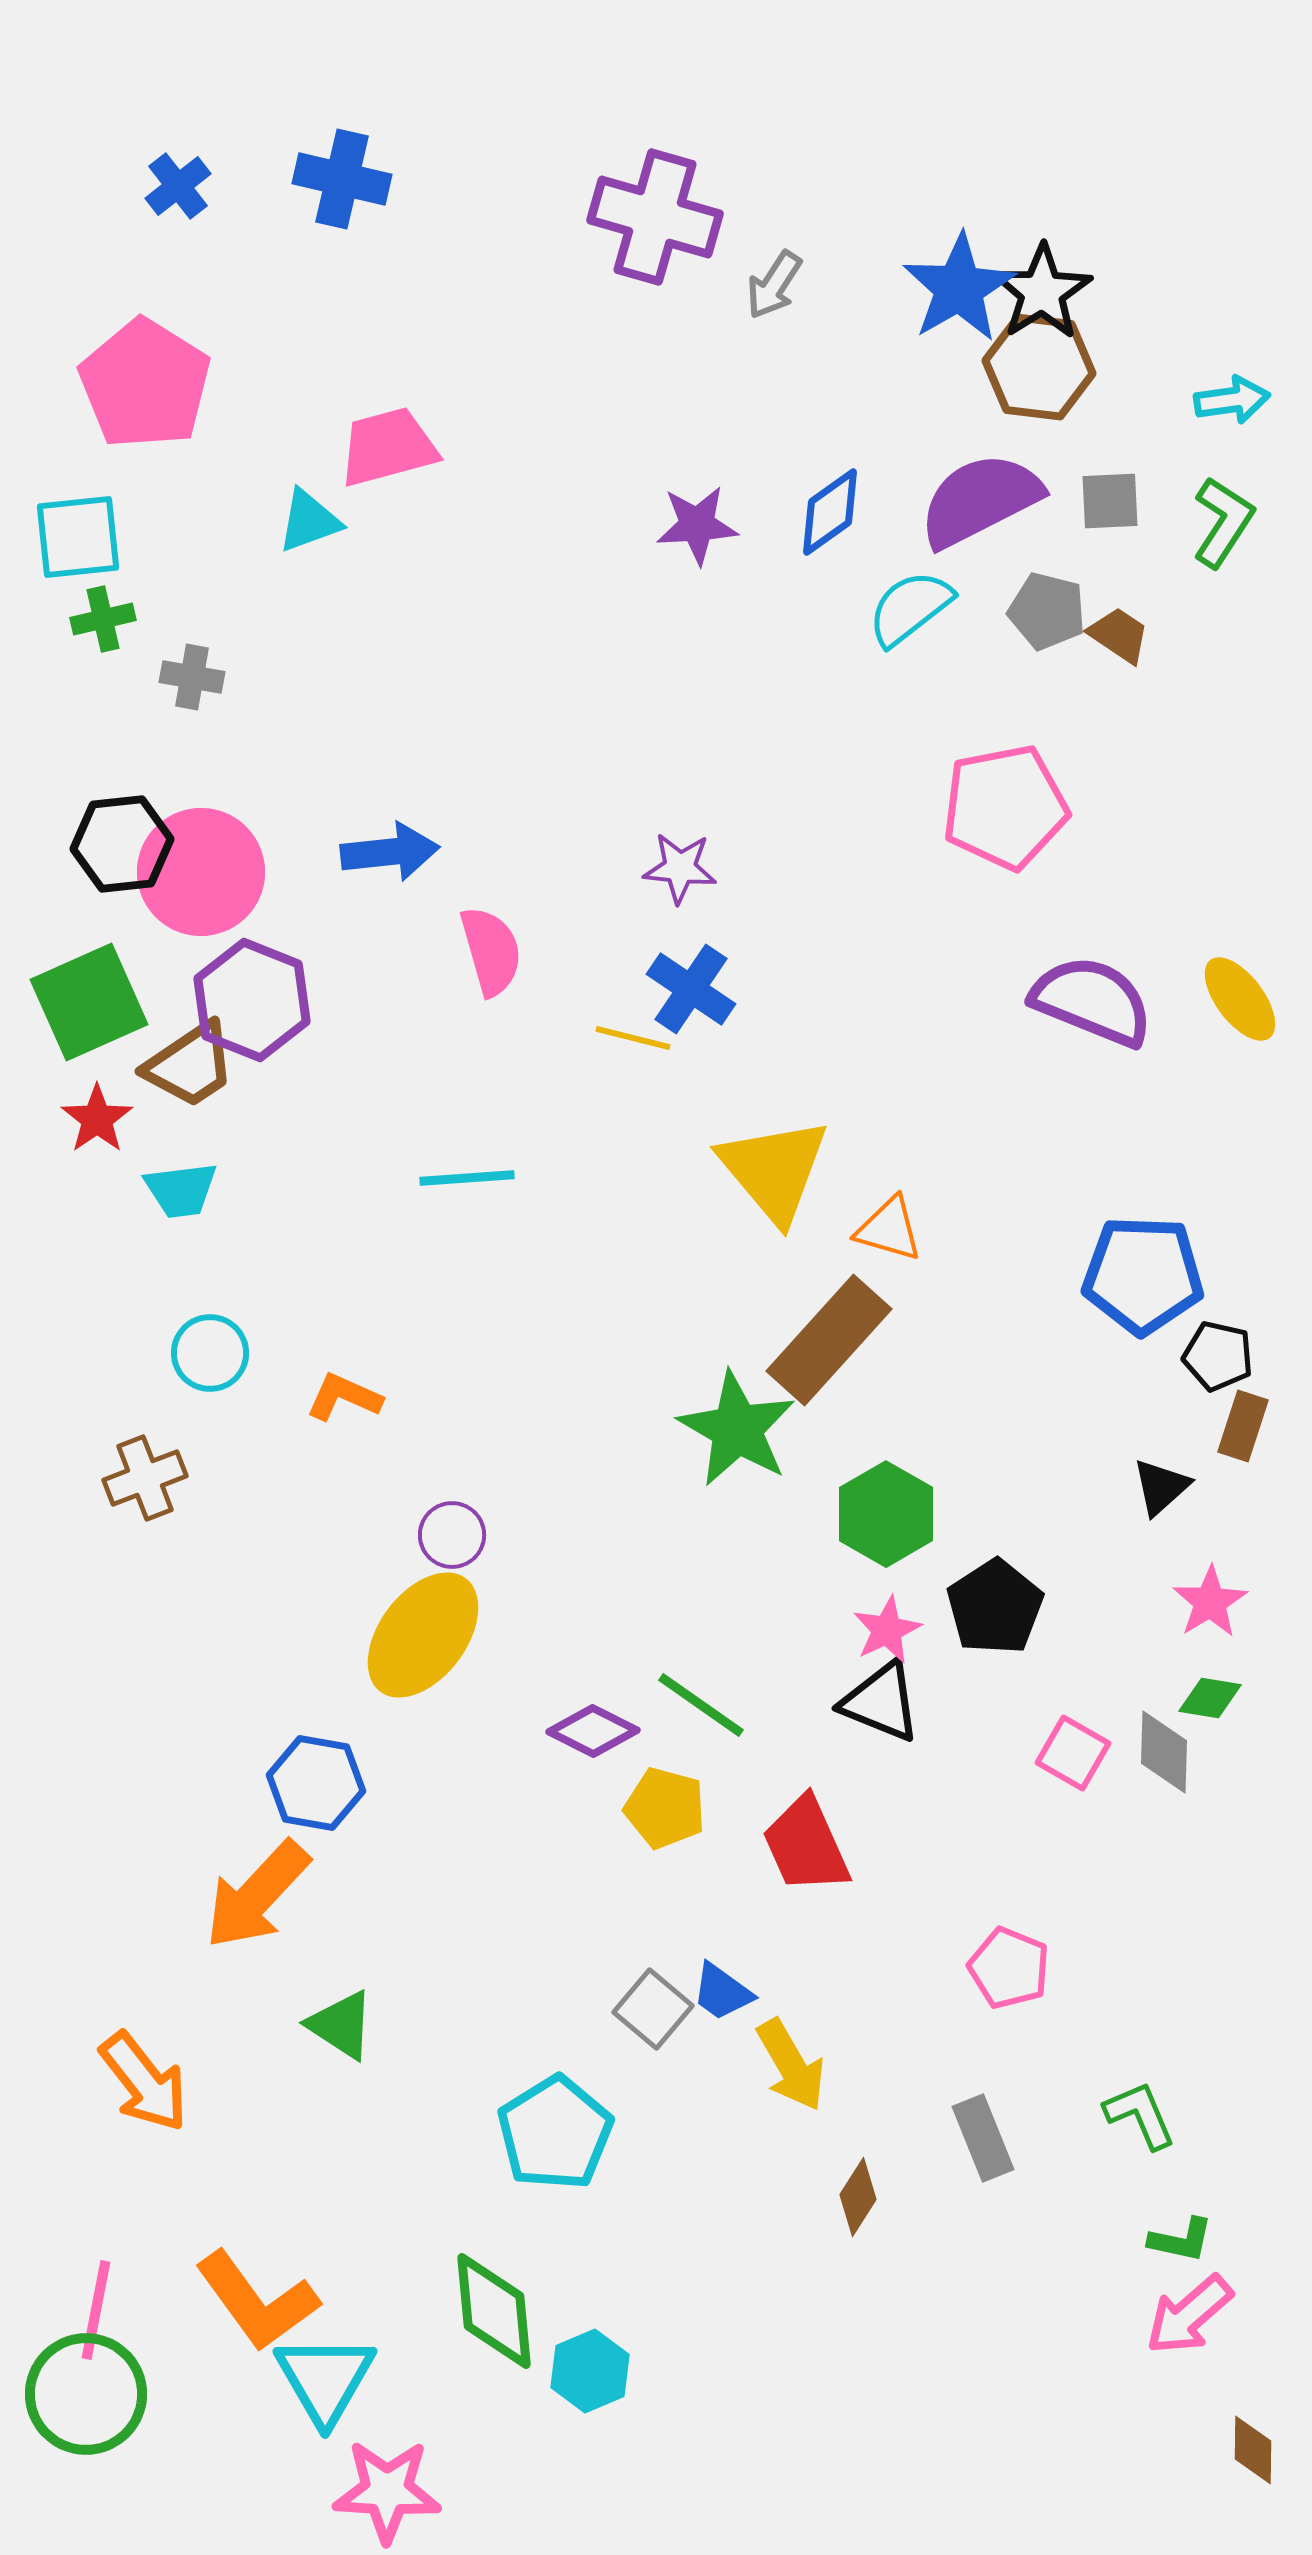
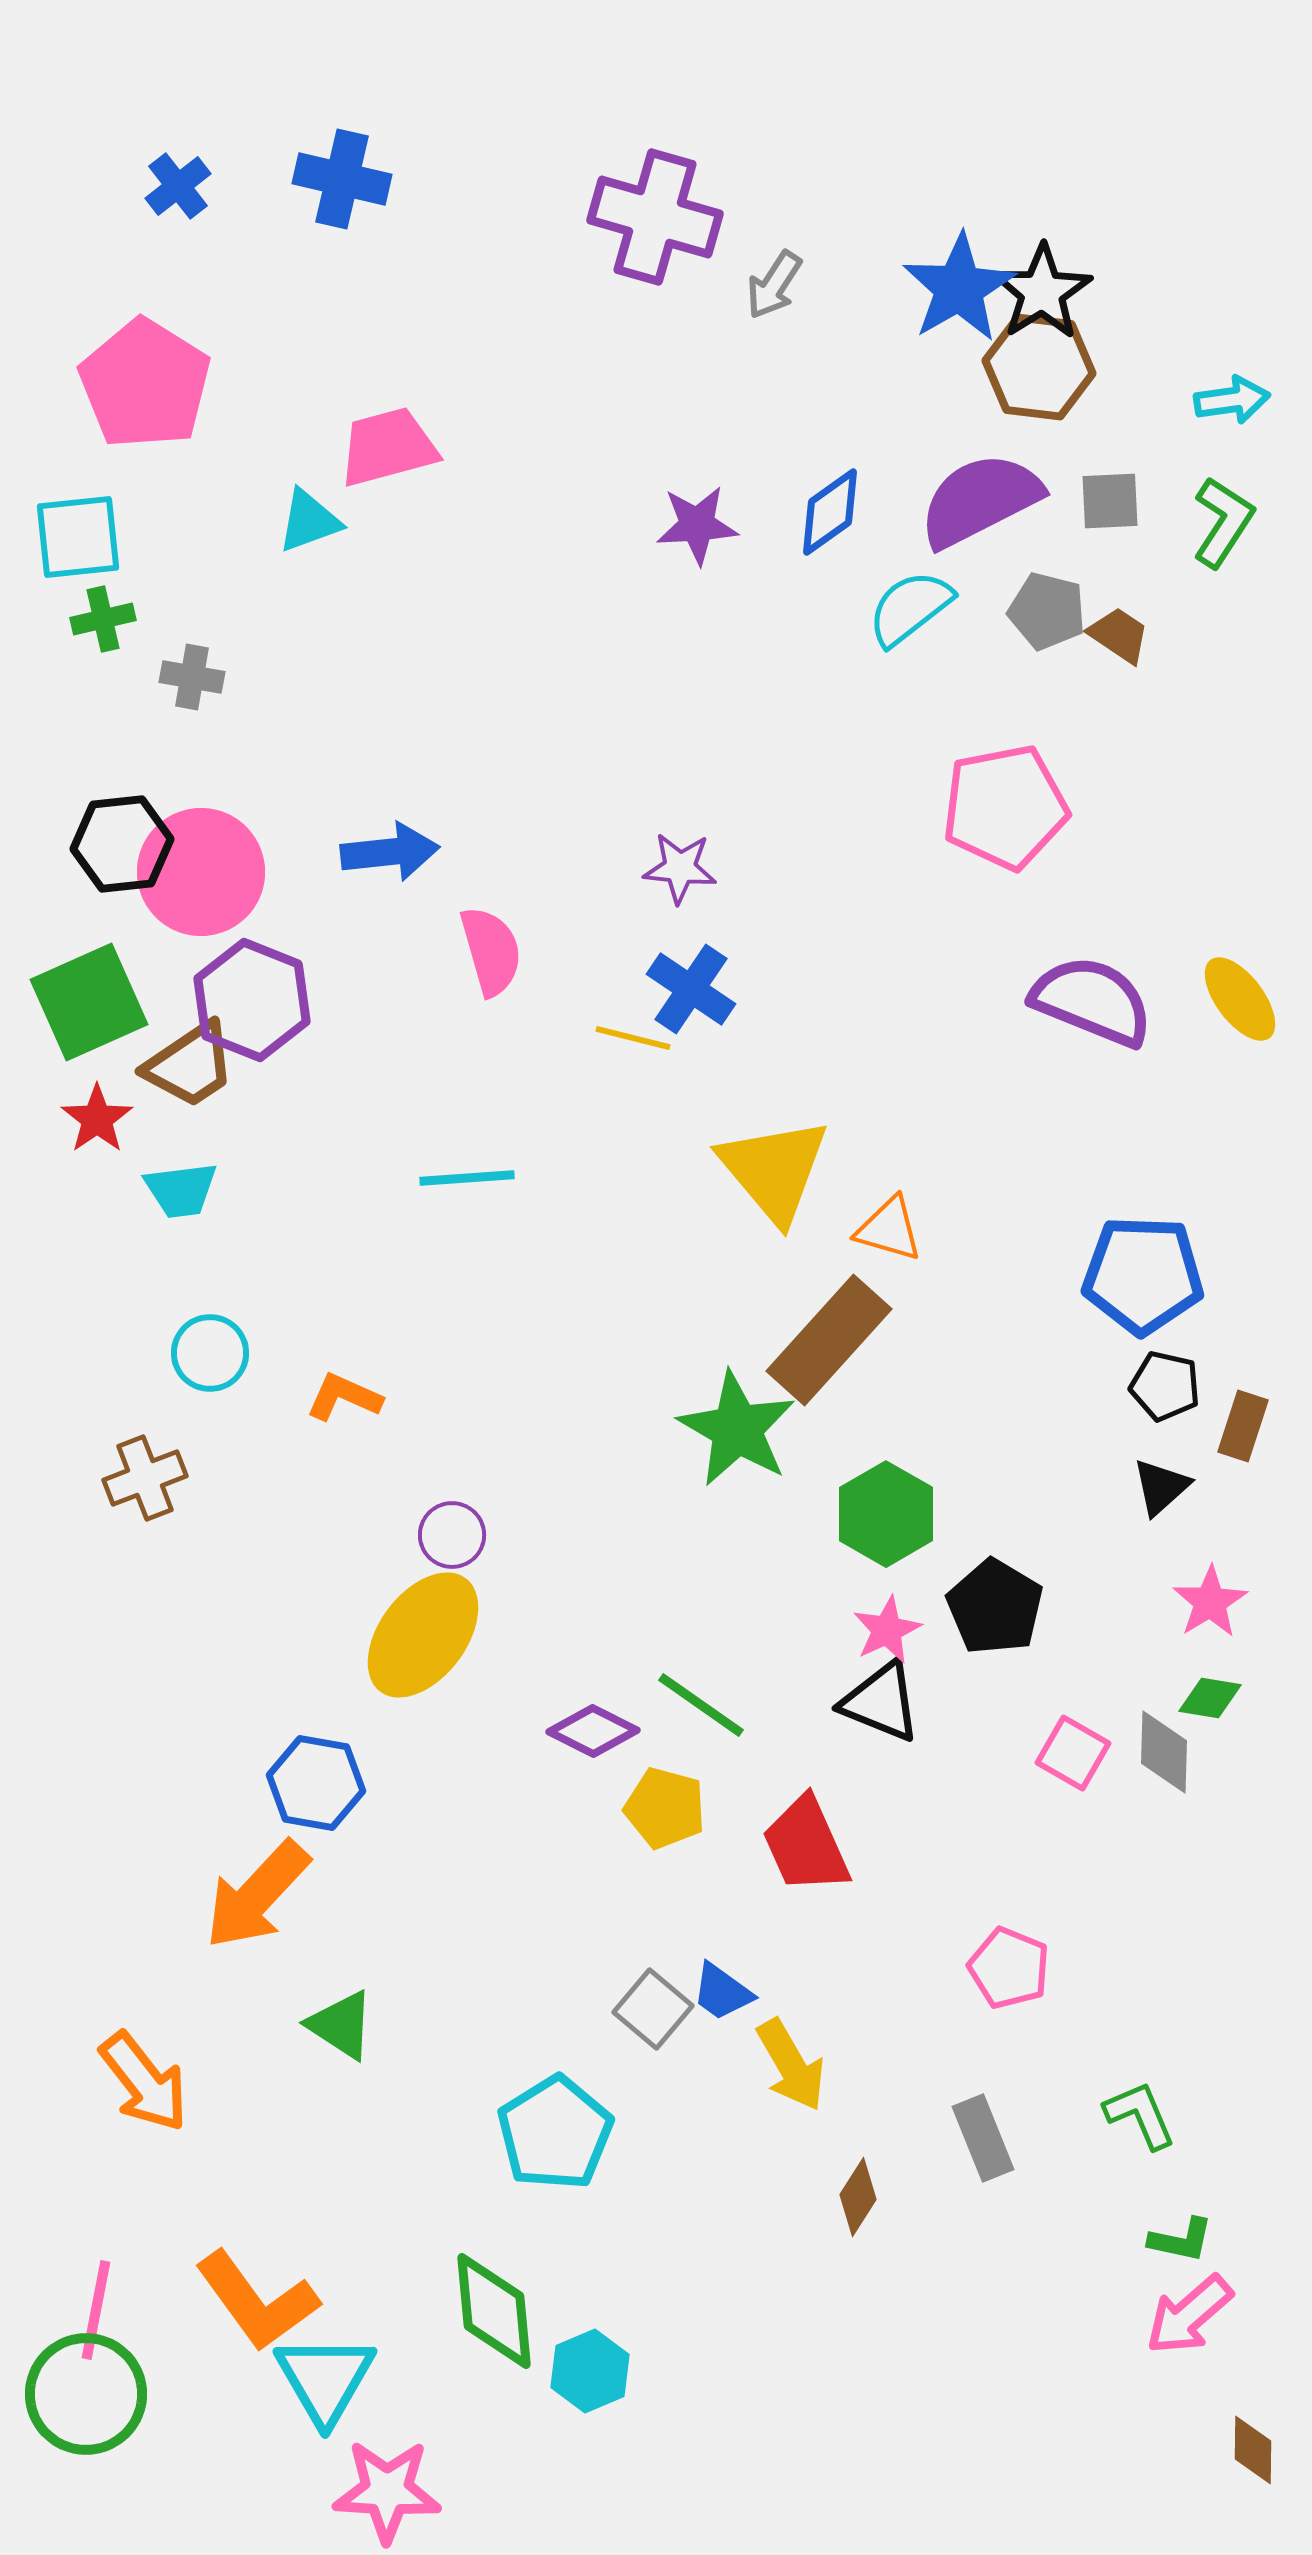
black pentagon at (1218, 1356): moved 53 px left, 30 px down
black pentagon at (995, 1607): rotated 8 degrees counterclockwise
